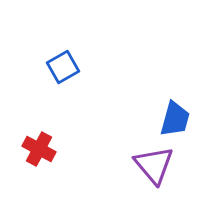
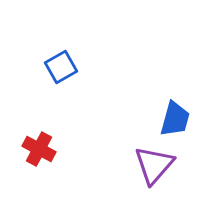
blue square: moved 2 px left
purple triangle: rotated 21 degrees clockwise
